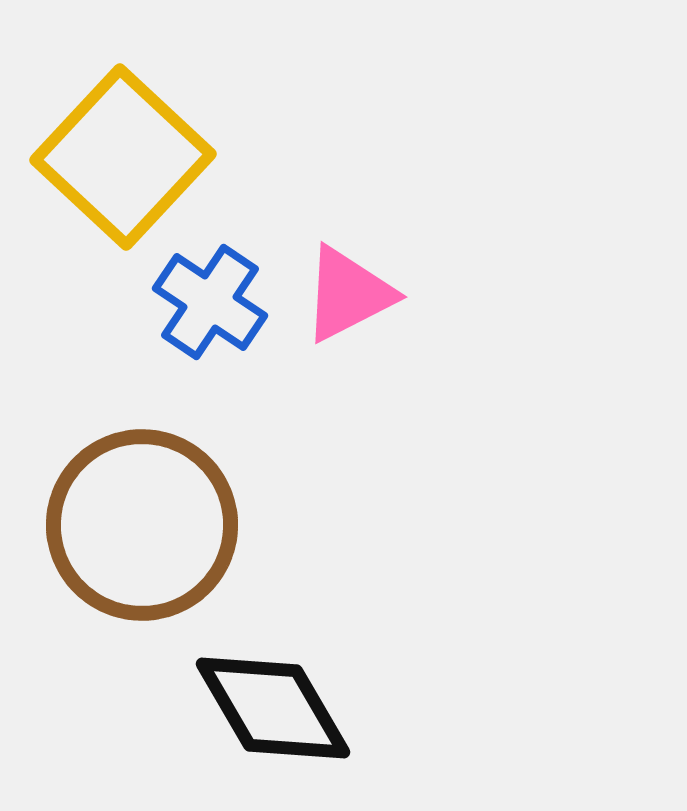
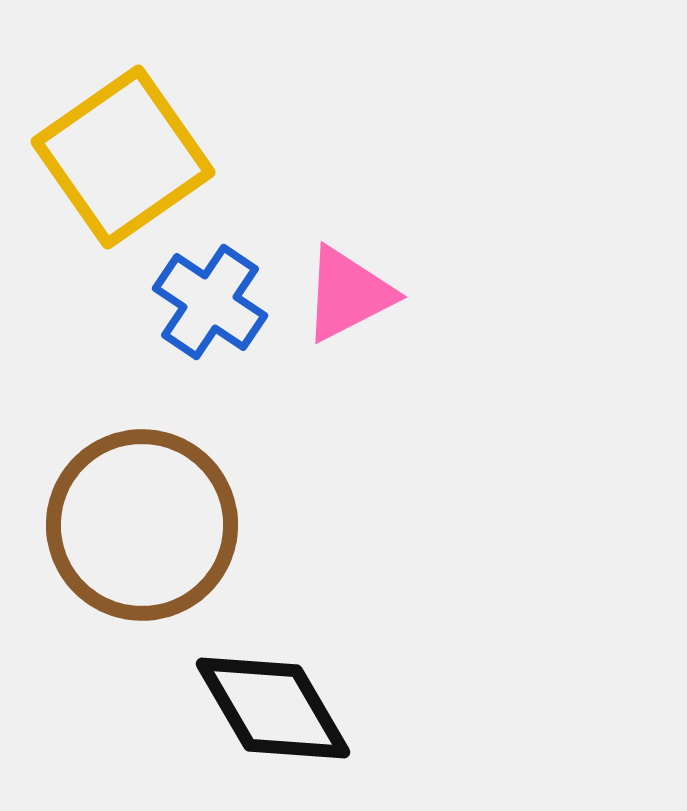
yellow square: rotated 12 degrees clockwise
